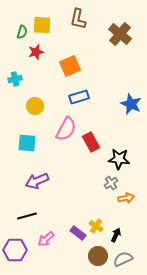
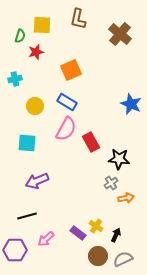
green semicircle: moved 2 px left, 4 px down
orange square: moved 1 px right, 4 px down
blue rectangle: moved 12 px left, 5 px down; rotated 48 degrees clockwise
